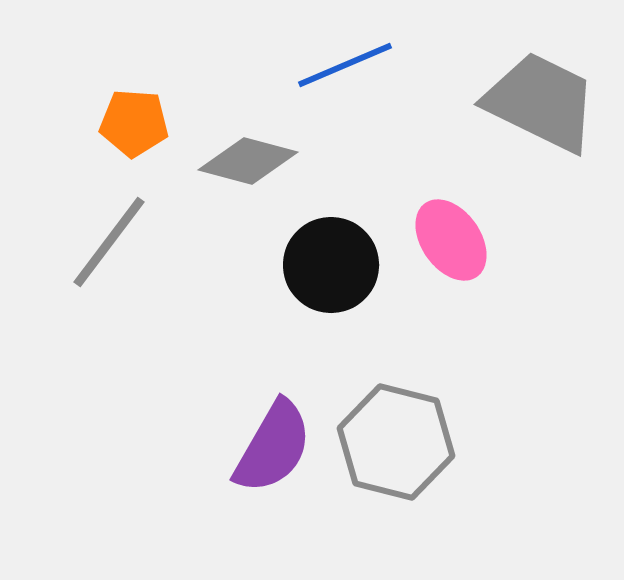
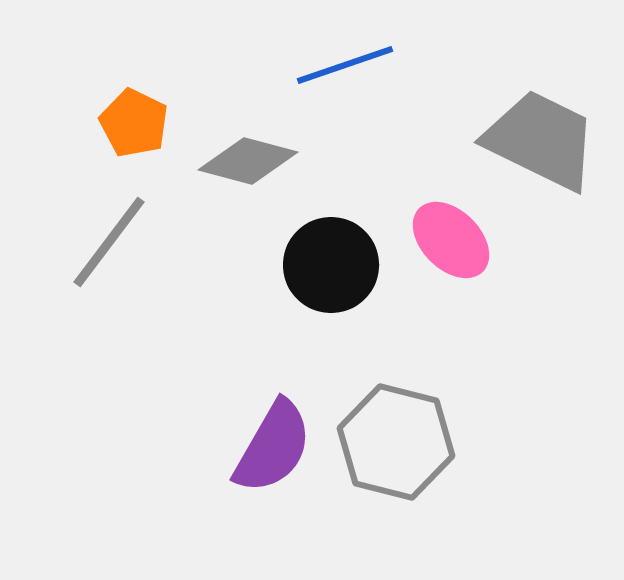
blue line: rotated 4 degrees clockwise
gray trapezoid: moved 38 px down
orange pentagon: rotated 22 degrees clockwise
pink ellipse: rotated 10 degrees counterclockwise
